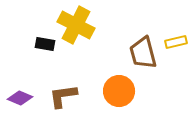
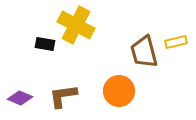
brown trapezoid: moved 1 px right, 1 px up
